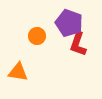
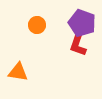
purple pentagon: moved 13 px right
orange circle: moved 11 px up
